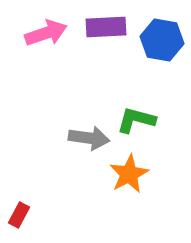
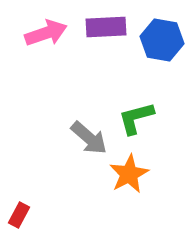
green L-shape: moved 2 px up; rotated 30 degrees counterclockwise
gray arrow: rotated 33 degrees clockwise
